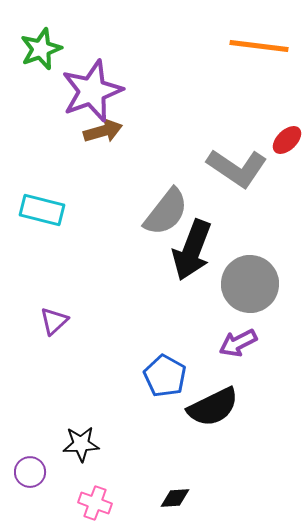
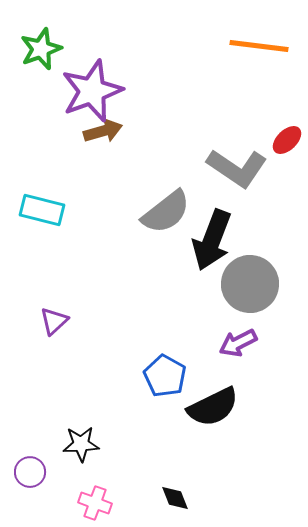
gray semicircle: rotated 14 degrees clockwise
black arrow: moved 20 px right, 10 px up
black diamond: rotated 72 degrees clockwise
